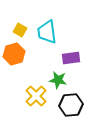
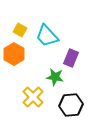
cyan trapezoid: moved 4 px down; rotated 35 degrees counterclockwise
orange hexagon: rotated 15 degrees counterclockwise
purple rectangle: rotated 60 degrees counterclockwise
green star: moved 3 px left, 3 px up
yellow cross: moved 3 px left, 1 px down
